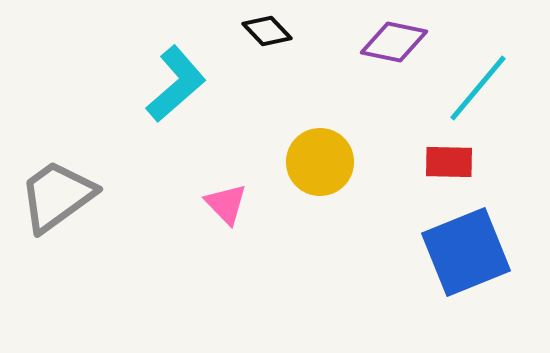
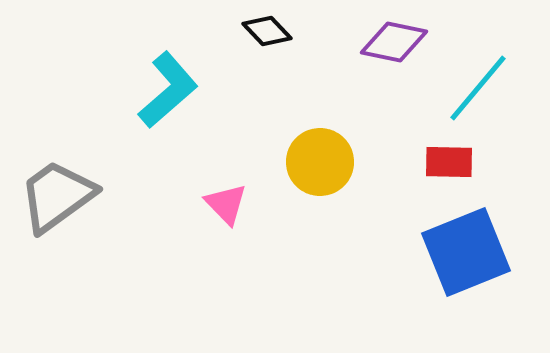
cyan L-shape: moved 8 px left, 6 px down
